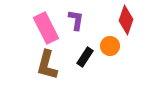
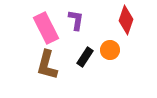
orange circle: moved 4 px down
